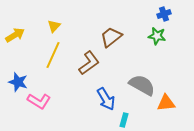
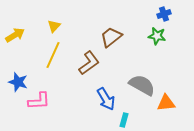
pink L-shape: rotated 35 degrees counterclockwise
